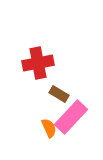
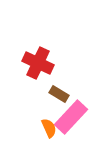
red cross: rotated 36 degrees clockwise
